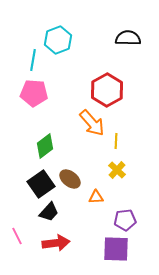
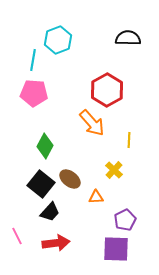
yellow line: moved 13 px right, 1 px up
green diamond: rotated 25 degrees counterclockwise
yellow cross: moved 3 px left
black square: rotated 16 degrees counterclockwise
black trapezoid: moved 1 px right
purple pentagon: rotated 20 degrees counterclockwise
